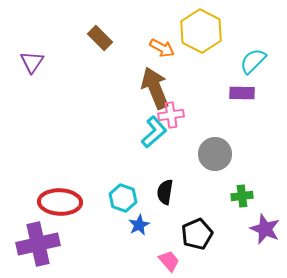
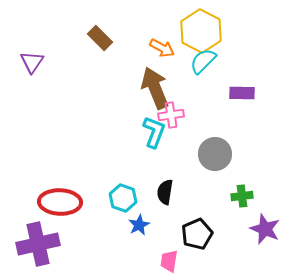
cyan semicircle: moved 50 px left
cyan L-shape: rotated 28 degrees counterclockwise
pink trapezoid: rotated 130 degrees counterclockwise
